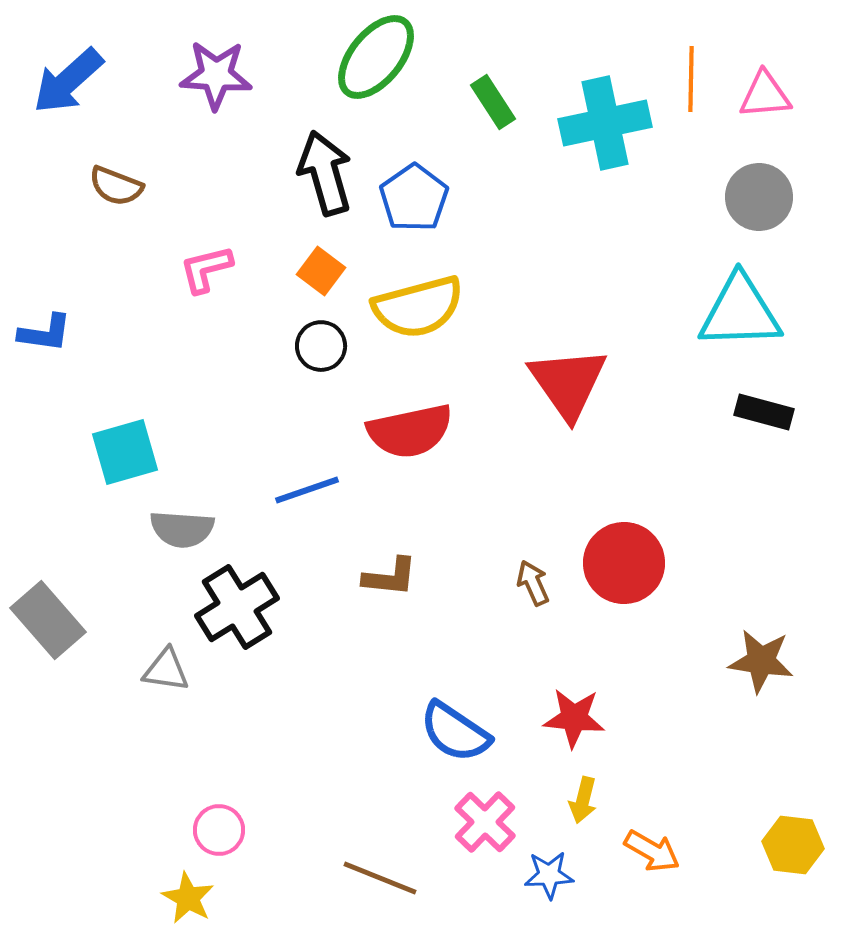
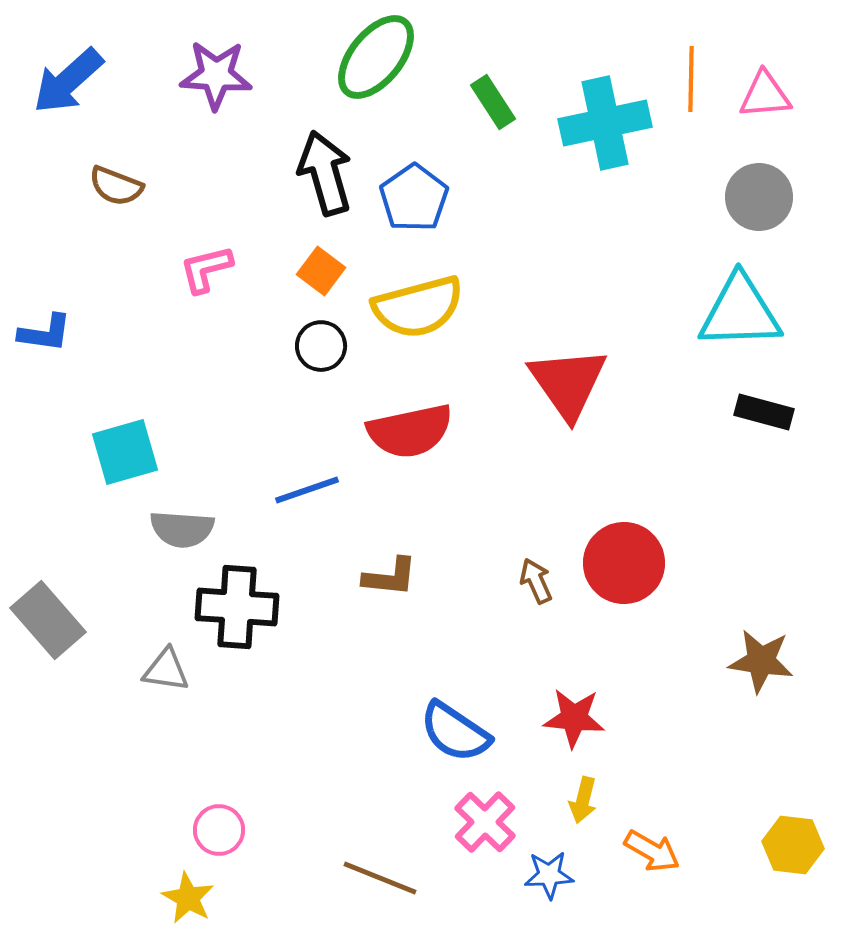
brown arrow: moved 3 px right, 2 px up
black cross: rotated 36 degrees clockwise
